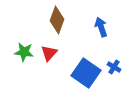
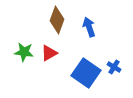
blue arrow: moved 12 px left
red triangle: rotated 18 degrees clockwise
